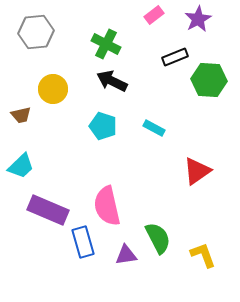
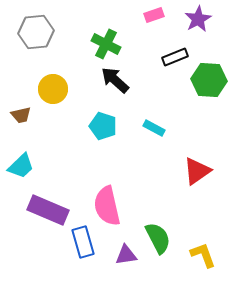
pink rectangle: rotated 18 degrees clockwise
black arrow: moved 3 px right, 1 px up; rotated 16 degrees clockwise
